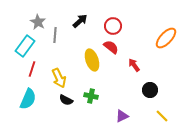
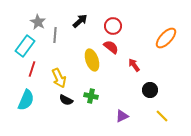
cyan semicircle: moved 2 px left, 1 px down
